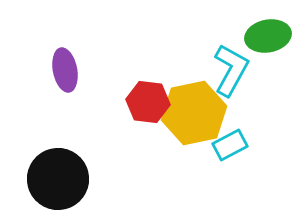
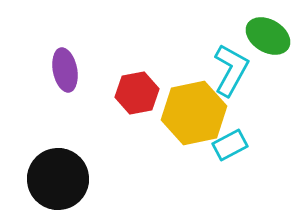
green ellipse: rotated 42 degrees clockwise
red hexagon: moved 11 px left, 9 px up; rotated 18 degrees counterclockwise
